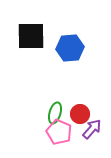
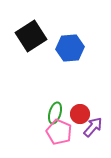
black square: rotated 32 degrees counterclockwise
purple arrow: moved 1 px right, 2 px up
